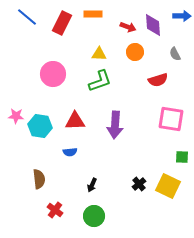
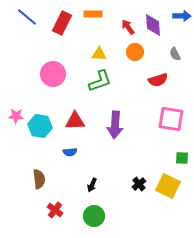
red arrow: rotated 147 degrees counterclockwise
green square: moved 1 px down
